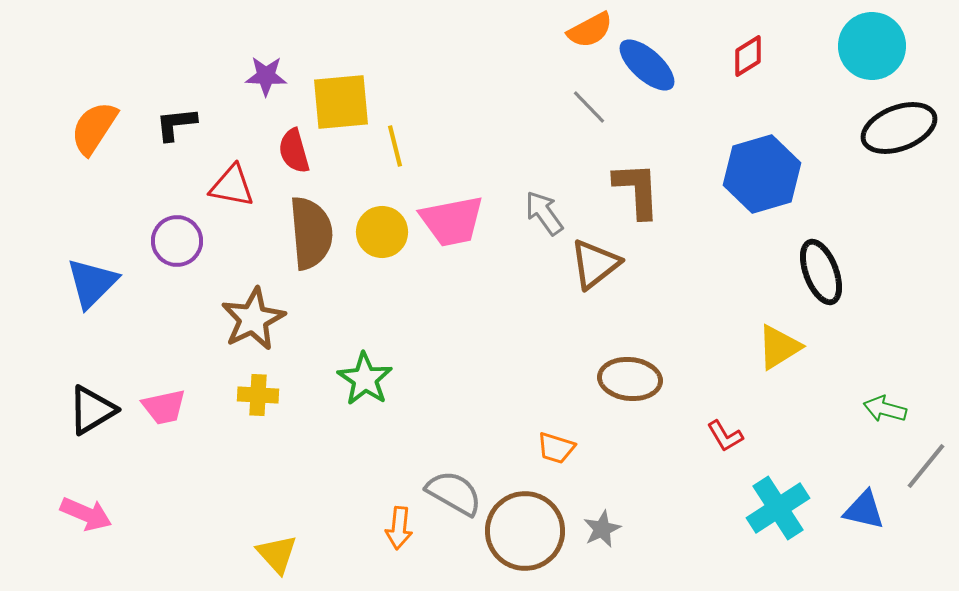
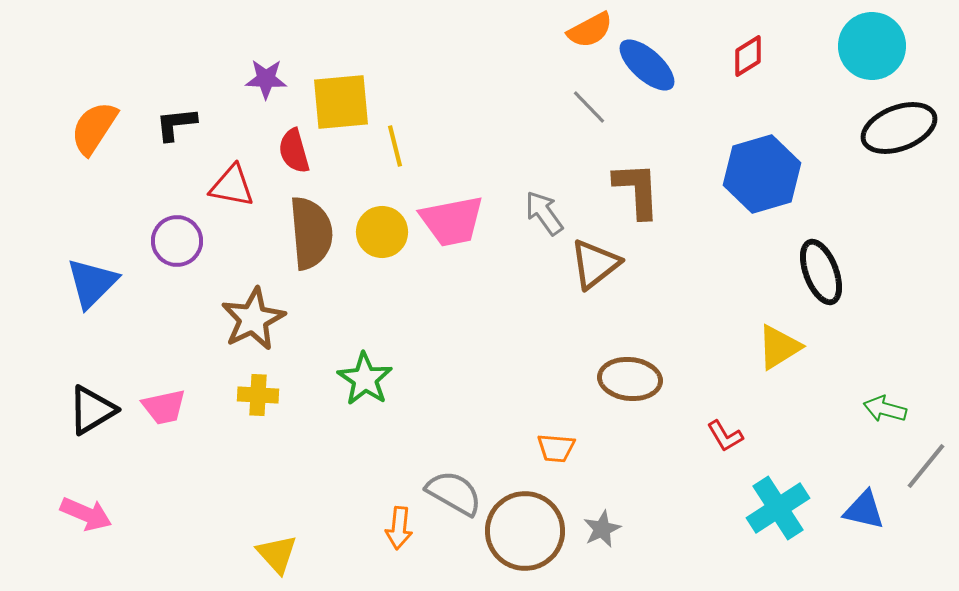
purple star at (266, 76): moved 3 px down
orange trapezoid at (556, 448): rotated 12 degrees counterclockwise
